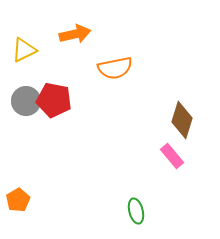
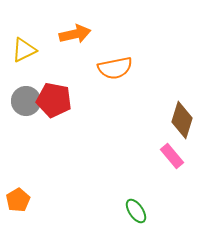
green ellipse: rotated 20 degrees counterclockwise
